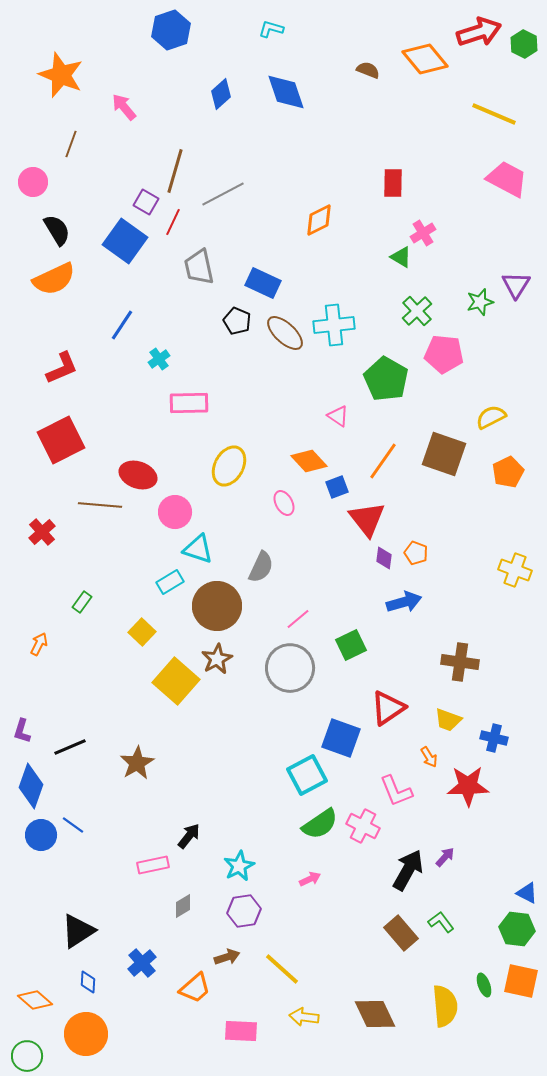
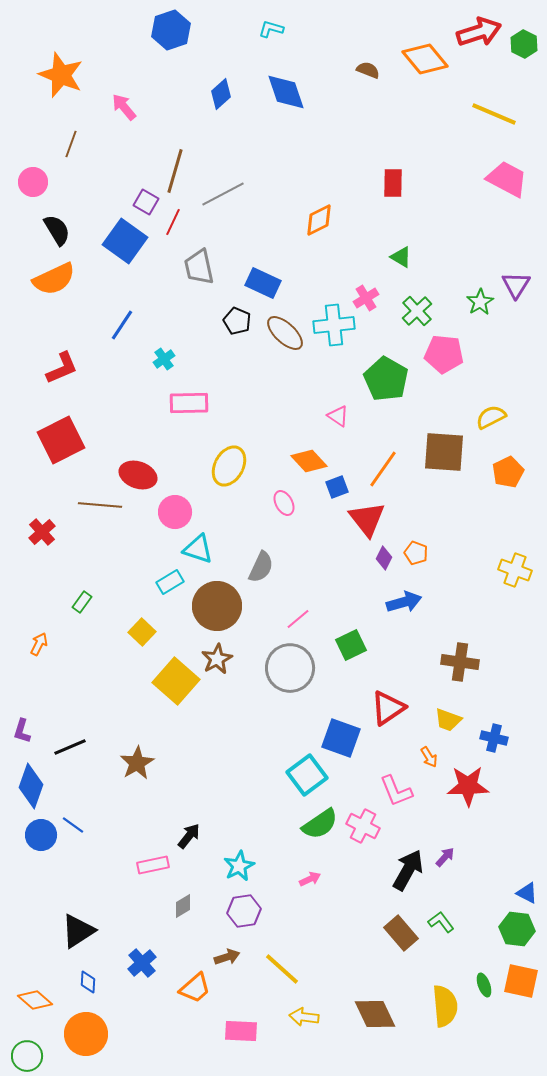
pink cross at (423, 233): moved 57 px left, 65 px down
green star at (480, 302): rotated 16 degrees counterclockwise
cyan cross at (159, 359): moved 5 px right
brown square at (444, 454): moved 2 px up; rotated 15 degrees counterclockwise
orange line at (383, 461): moved 8 px down
purple diamond at (384, 558): rotated 20 degrees clockwise
cyan square at (307, 775): rotated 9 degrees counterclockwise
